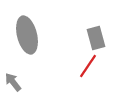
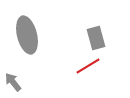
red line: rotated 25 degrees clockwise
